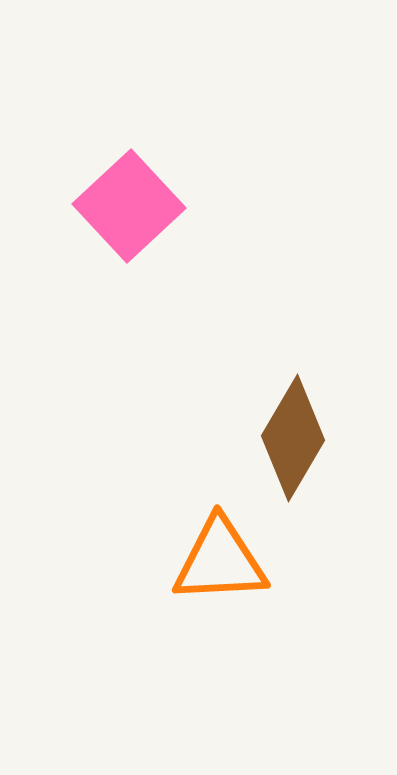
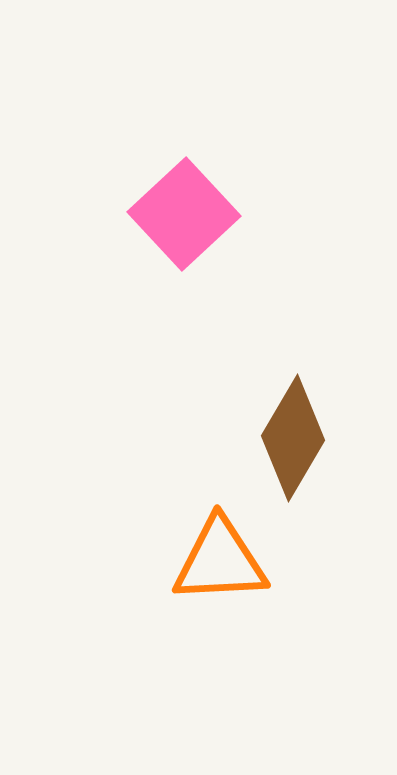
pink square: moved 55 px right, 8 px down
